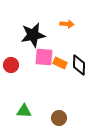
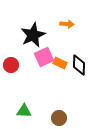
black star: rotated 15 degrees counterclockwise
pink square: rotated 30 degrees counterclockwise
